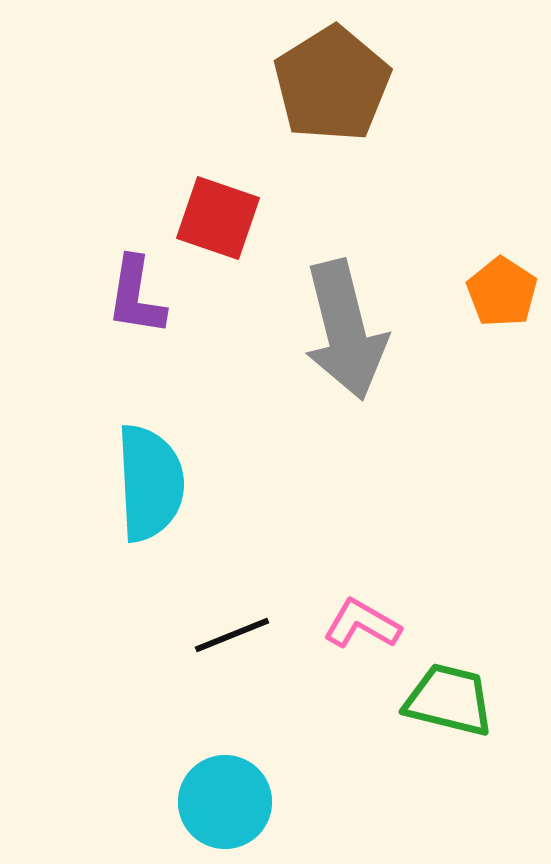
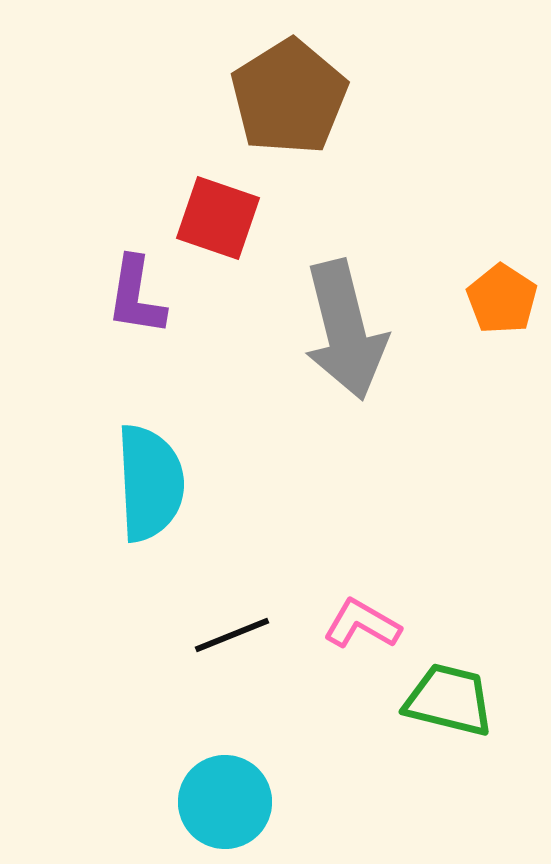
brown pentagon: moved 43 px left, 13 px down
orange pentagon: moved 7 px down
